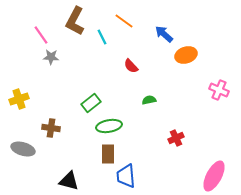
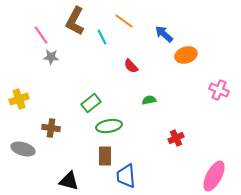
brown rectangle: moved 3 px left, 2 px down
